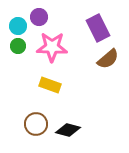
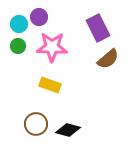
cyan circle: moved 1 px right, 2 px up
